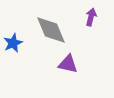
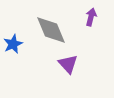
blue star: moved 1 px down
purple triangle: rotated 35 degrees clockwise
